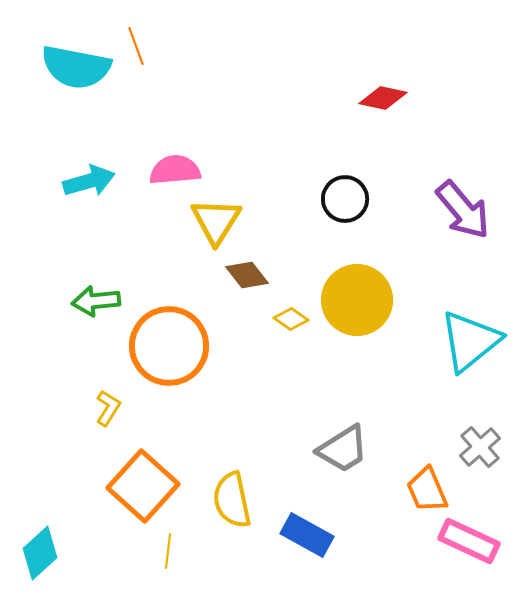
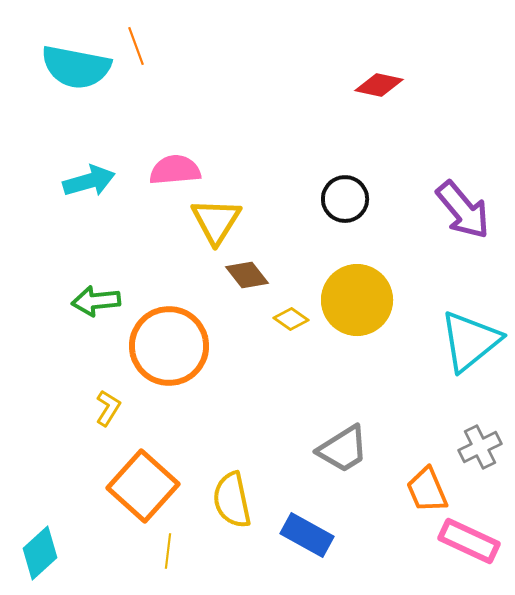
red diamond: moved 4 px left, 13 px up
gray cross: rotated 15 degrees clockwise
